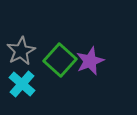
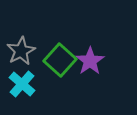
purple star: rotated 12 degrees counterclockwise
